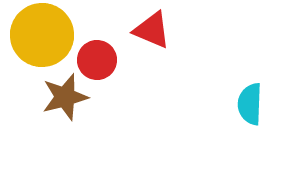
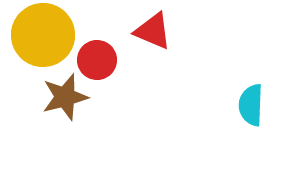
red triangle: moved 1 px right, 1 px down
yellow circle: moved 1 px right
cyan semicircle: moved 1 px right, 1 px down
